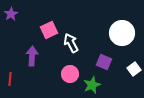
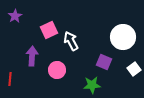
purple star: moved 4 px right, 2 px down
white circle: moved 1 px right, 4 px down
white arrow: moved 2 px up
pink circle: moved 13 px left, 4 px up
green star: rotated 18 degrees clockwise
